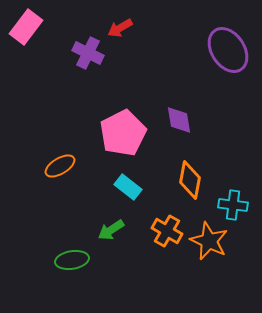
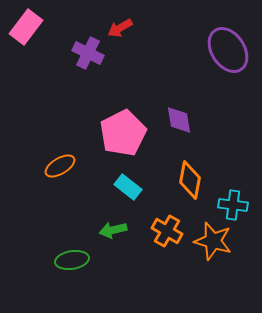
green arrow: moved 2 px right; rotated 20 degrees clockwise
orange star: moved 4 px right; rotated 9 degrees counterclockwise
